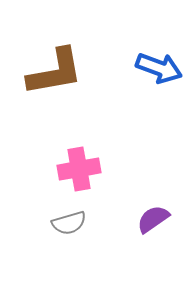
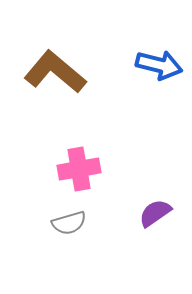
blue arrow: moved 3 px up; rotated 6 degrees counterclockwise
brown L-shape: rotated 130 degrees counterclockwise
purple semicircle: moved 2 px right, 6 px up
